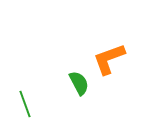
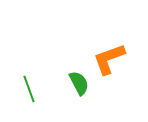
green line: moved 4 px right, 15 px up
